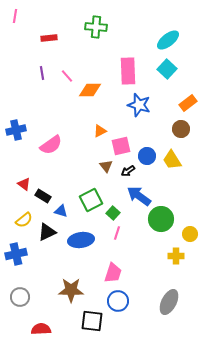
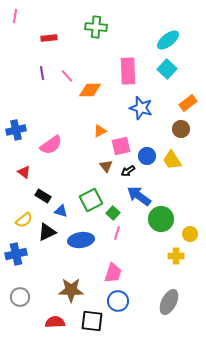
blue star at (139, 105): moved 2 px right, 3 px down
red triangle at (24, 184): moved 12 px up
red semicircle at (41, 329): moved 14 px right, 7 px up
